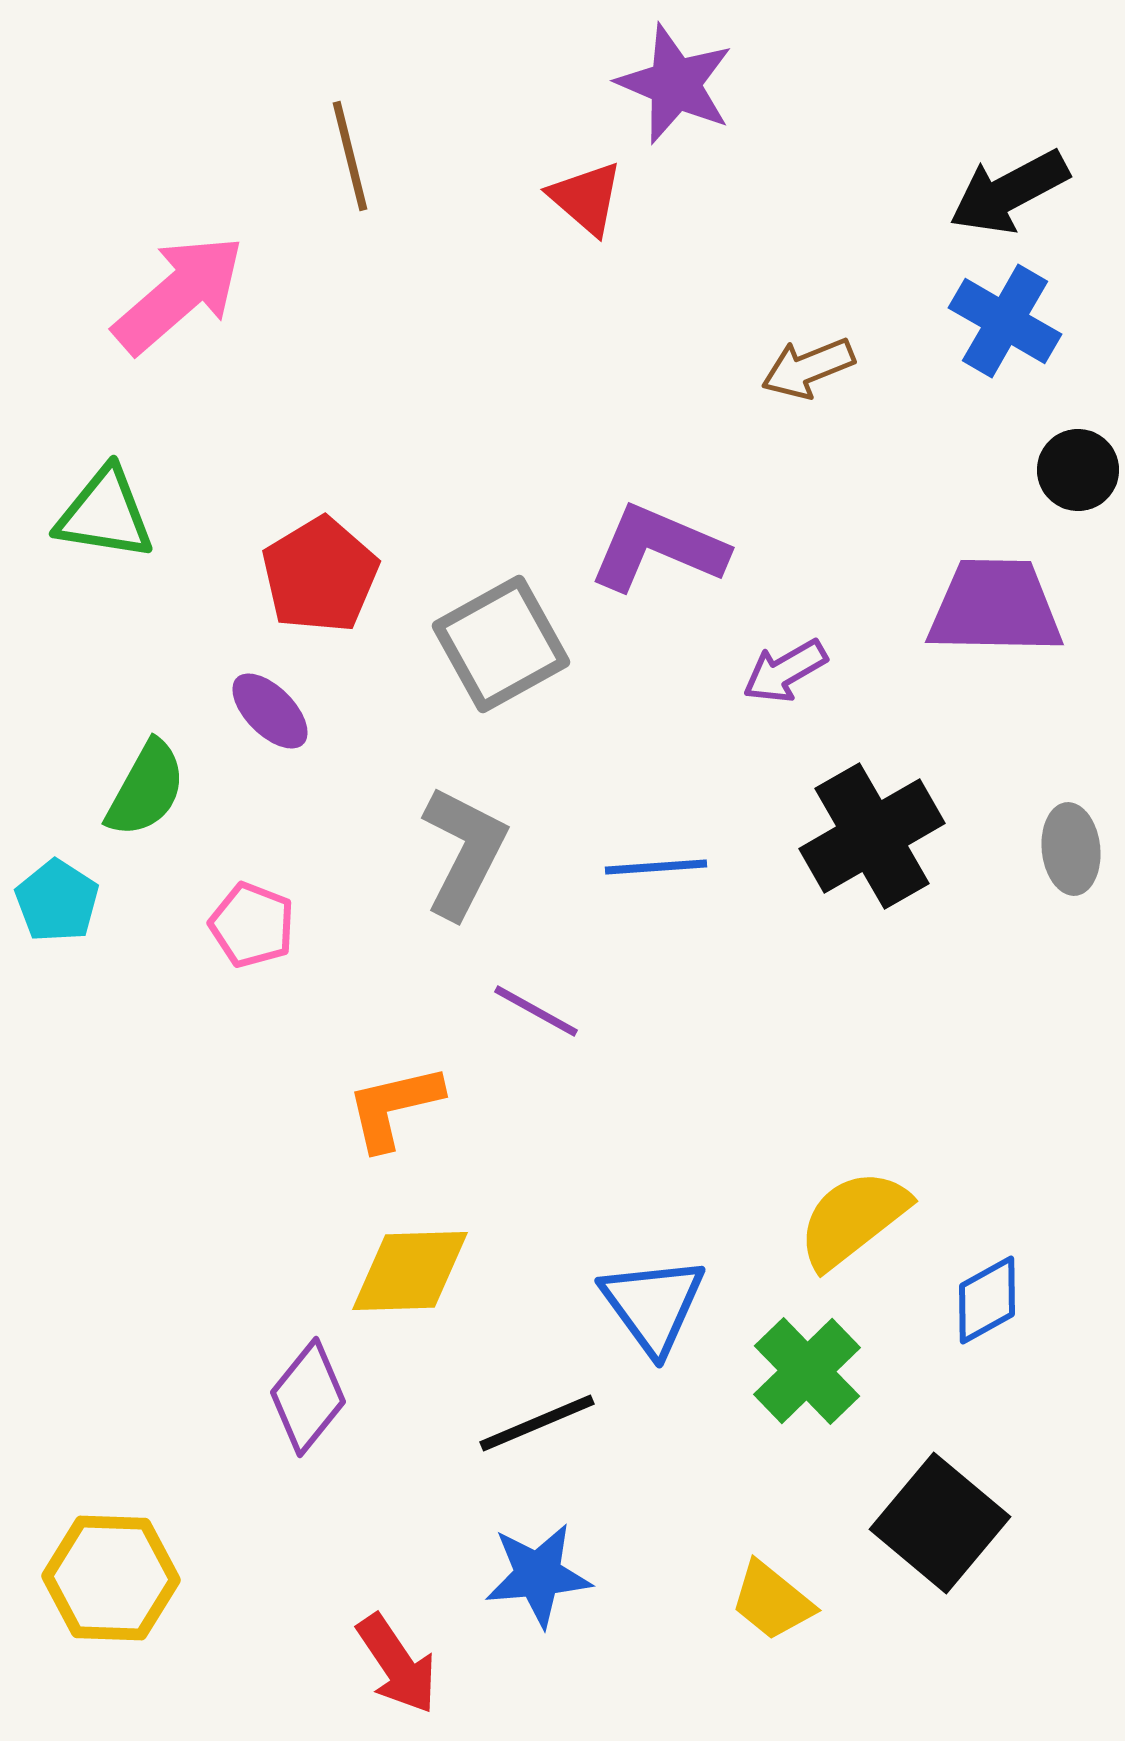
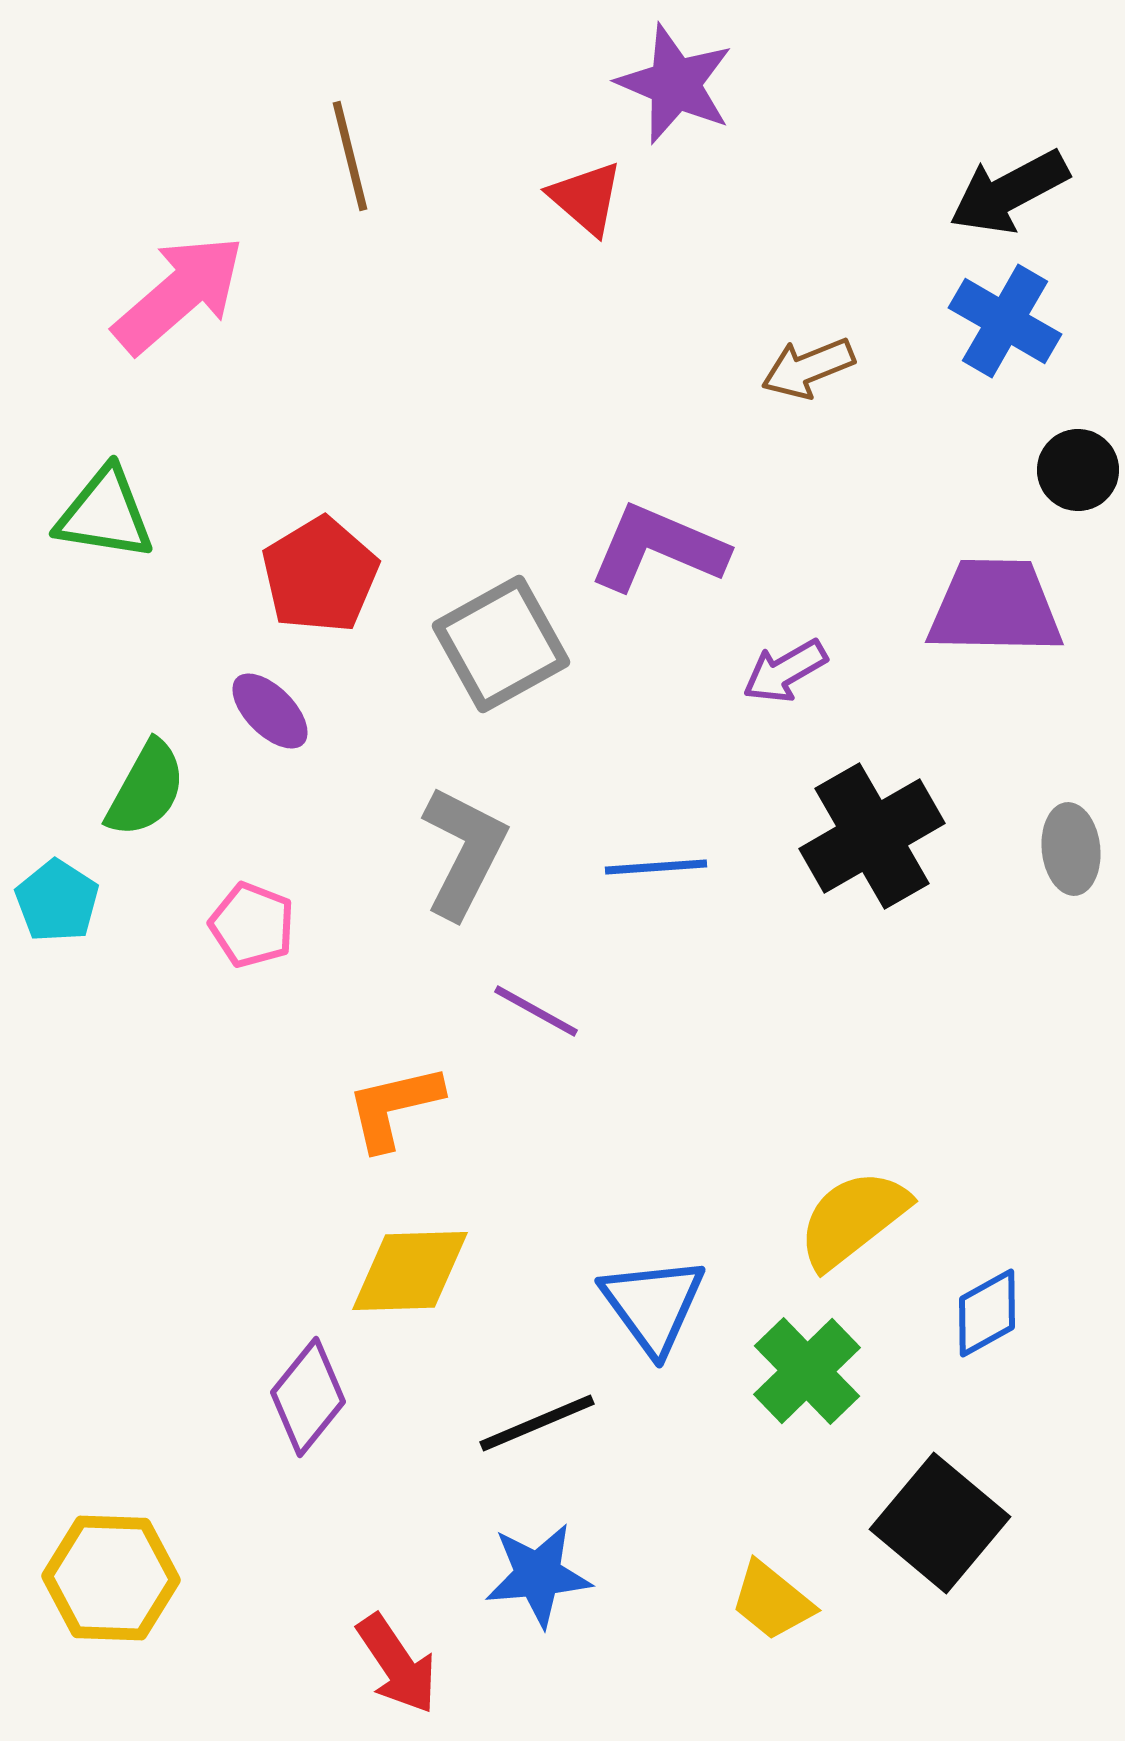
blue diamond: moved 13 px down
